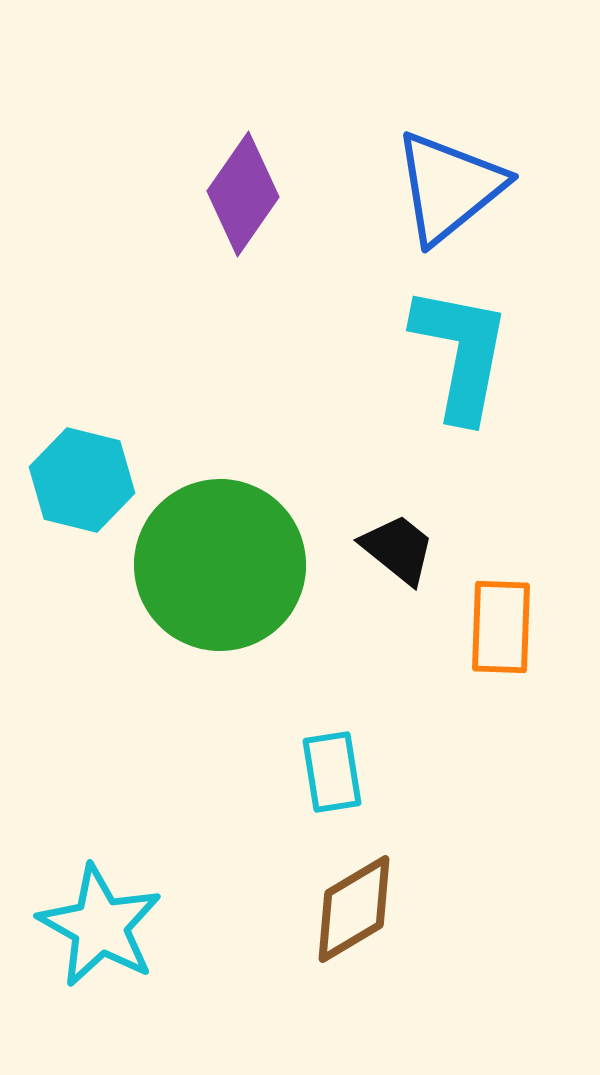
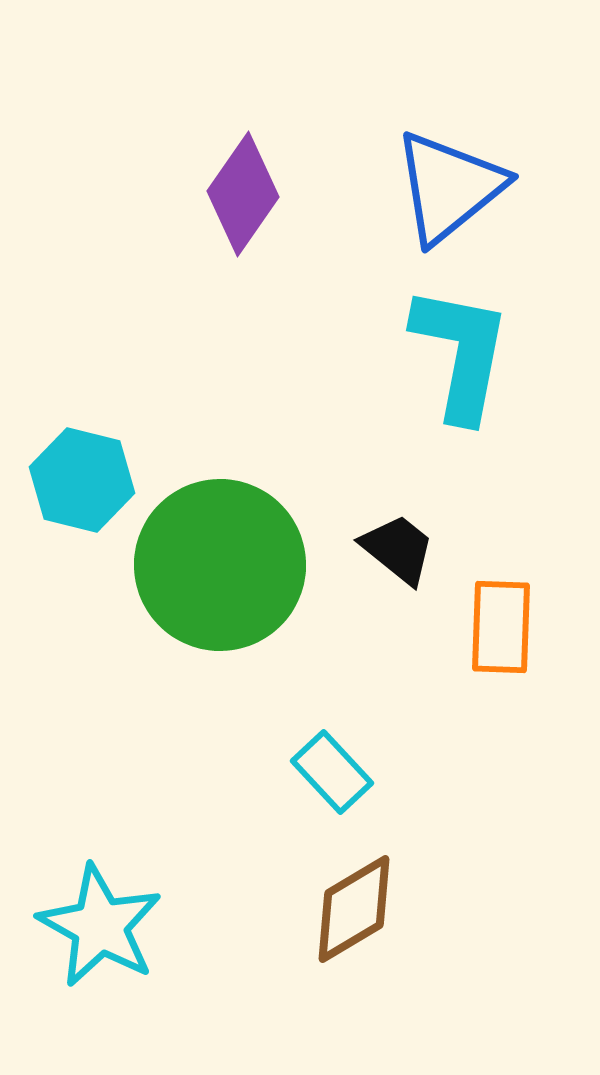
cyan rectangle: rotated 34 degrees counterclockwise
